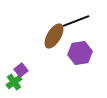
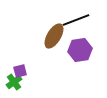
black line: moved 1 px up
purple hexagon: moved 3 px up
purple square: moved 1 px left, 1 px down; rotated 24 degrees clockwise
